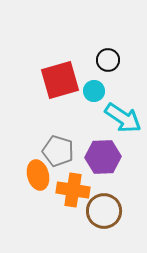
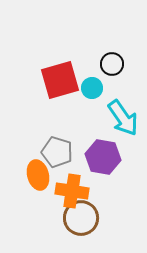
black circle: moved 4 px right, 4 px down
cyan circle: moved 2 px left, 3 px up
cyan arrow: rotated 21 degrees clockwise
gray pentagon: moved 1 px left, 1 px down
purple hexagon: rotated 12 degrees clockwise
orange cross: moved 1 px left, 1 px down
brown circle: moved 23 px left, 7 px down
